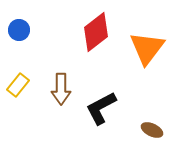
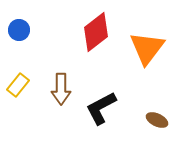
brown ellipse: moved 5 px right, 10 px up
